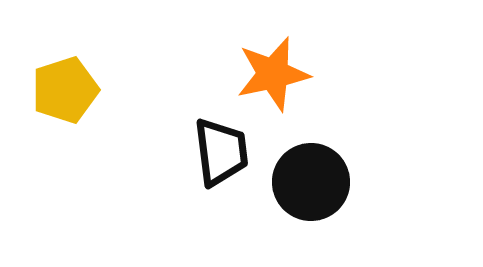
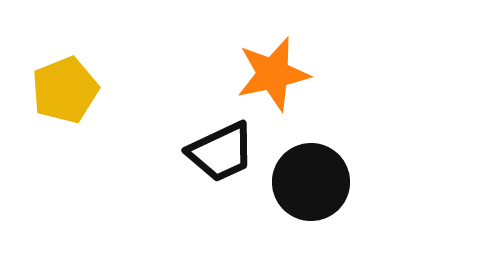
yellow pentagon: rotated 4 degrees counterclockwise
black trapezoid: rotated 72 degrees clockwise
